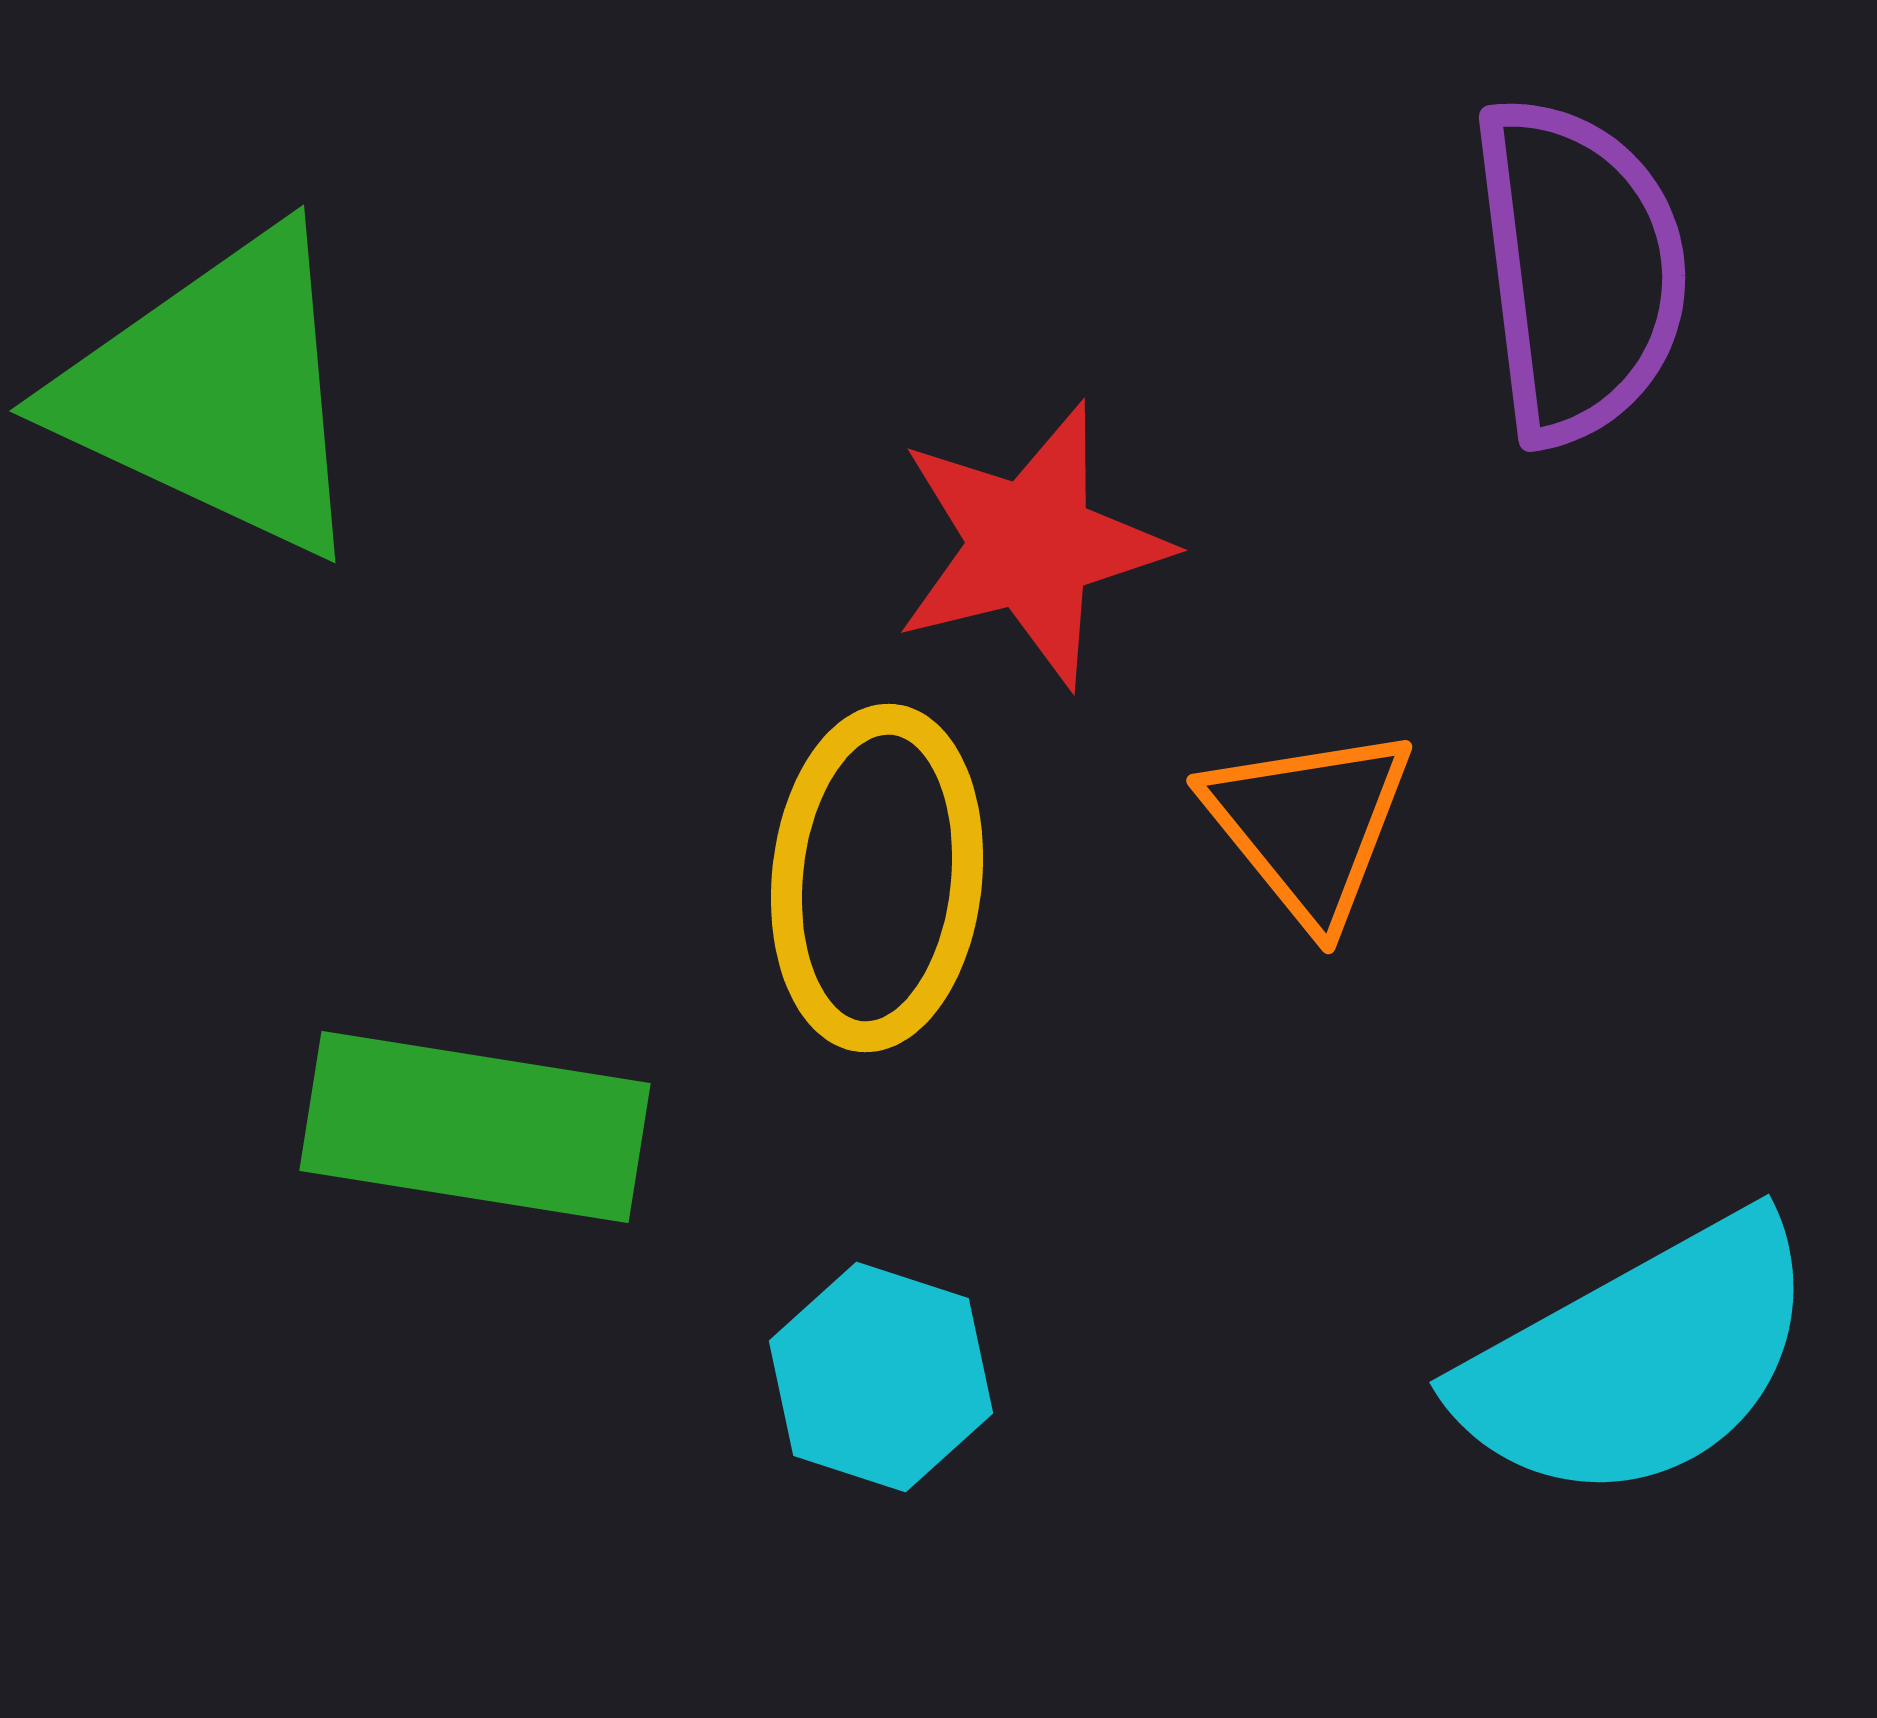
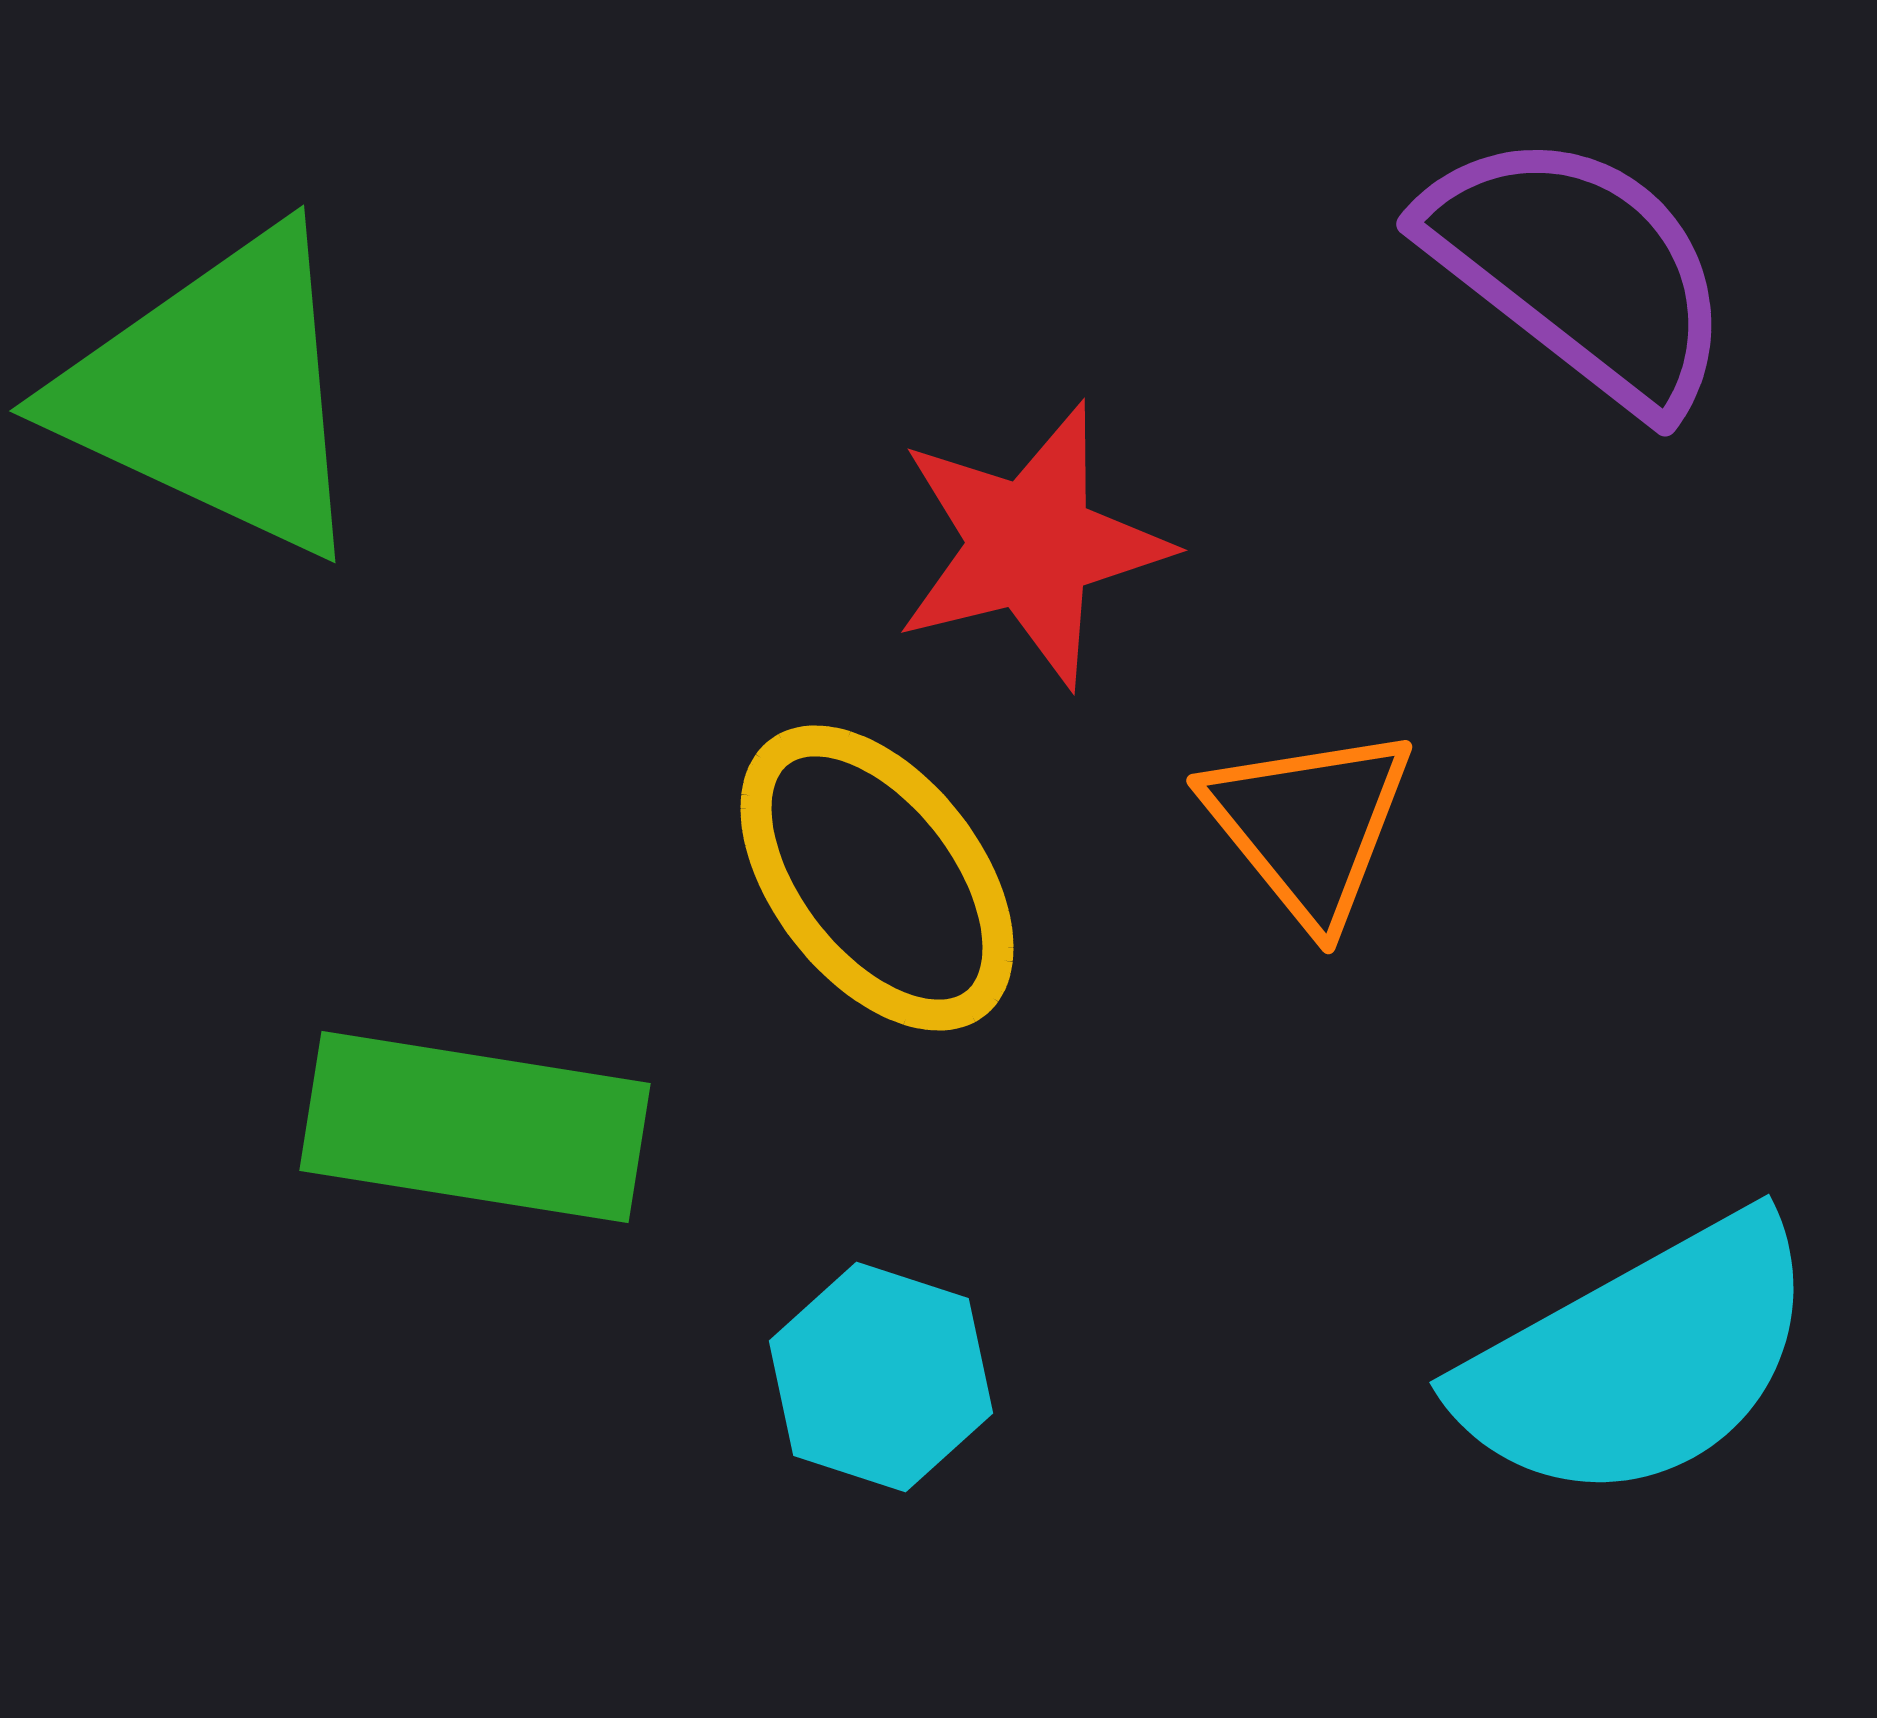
purple semicircle: rotated 45 degrees counterclockwise
yellow ellipse: rotated 44 degrees counterclockwise
